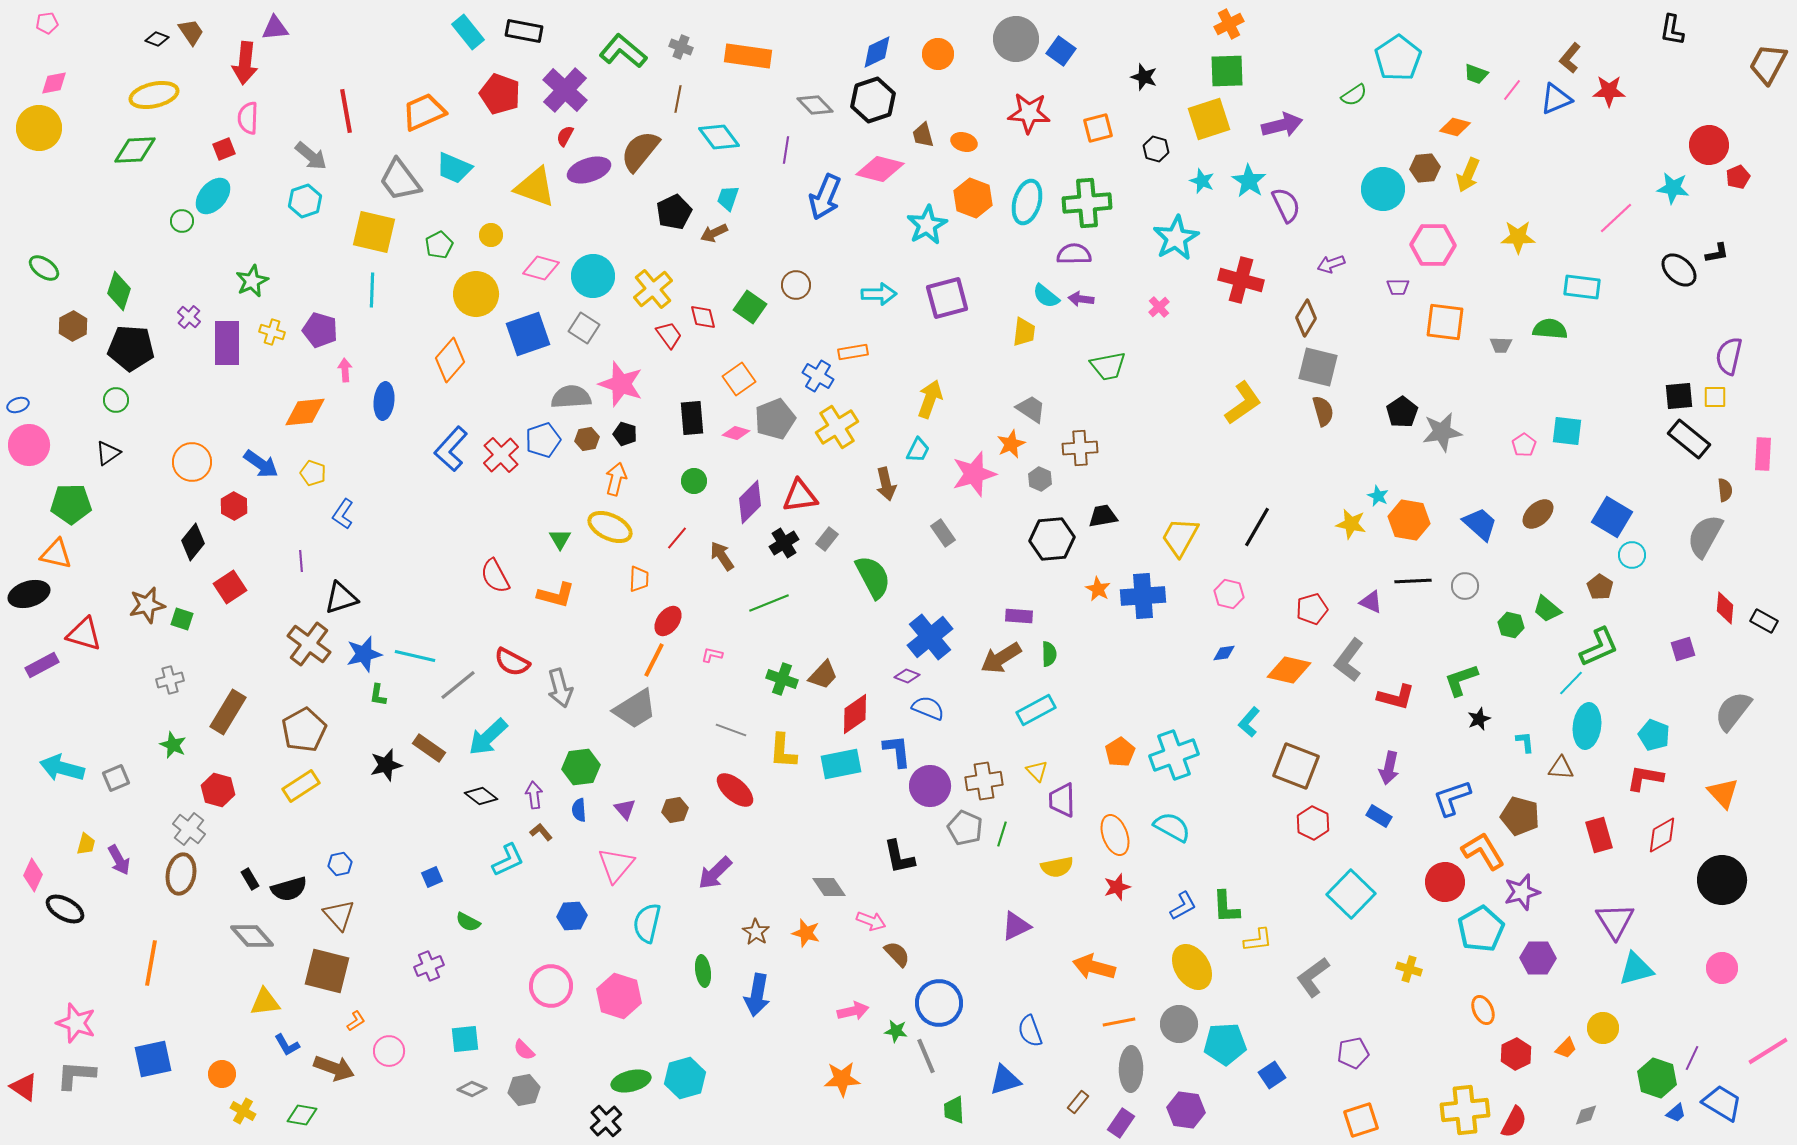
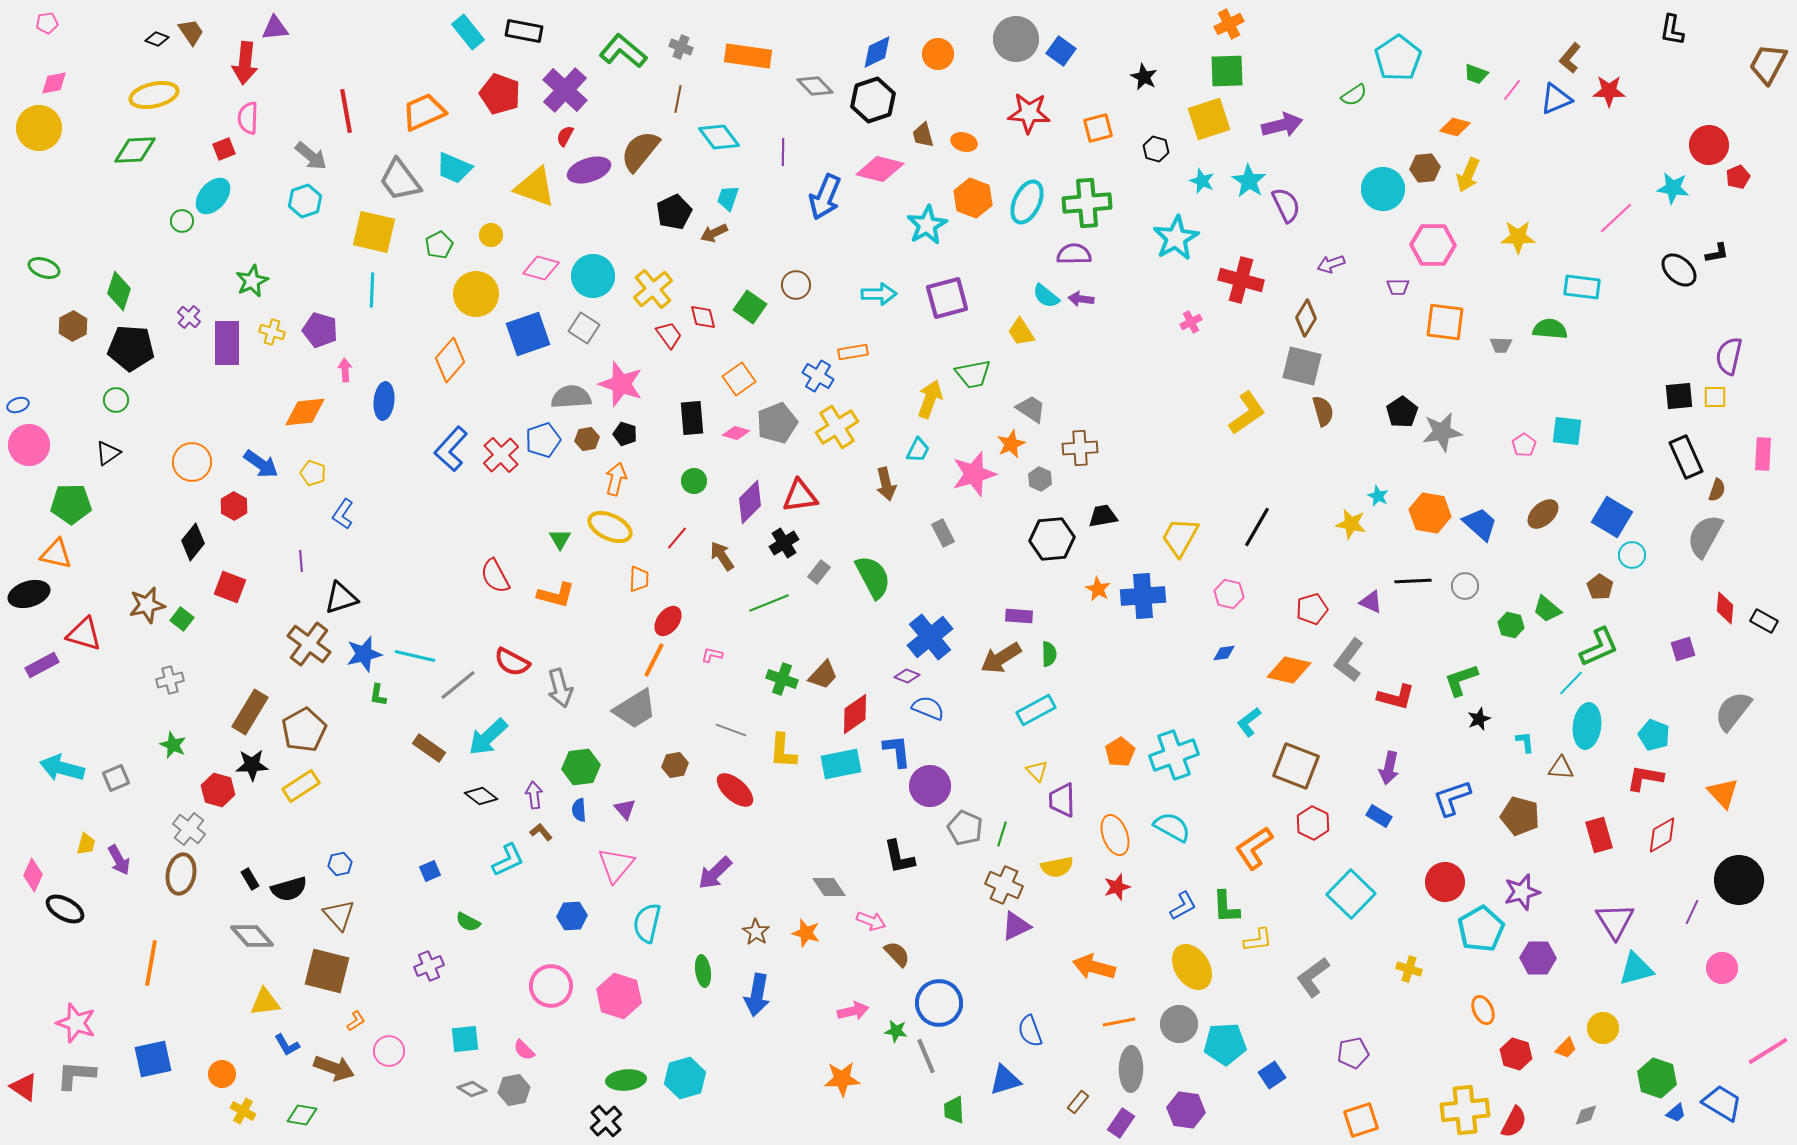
black star at (1144, 77): rotated 8 degrees clockwise
gray diamond at (815, 105): moved 19 px up
purple line at (786, 150): moved 3 px left, 2 px down; rotated 8 degrees counterclockwise
cyan ellipse at (1027, 202): rotated 9 degrees clockwise
green ellipse at (44, 268): rotated 16 degrees counterclockwise
pink cross at (1159, 307): moved 32 px right, 15 px down; rotated 15 degrees clockwise
yellow trapezoid at (1024, 332): moved 3 px left; rotated 140 degrees clockwise
green trapezoid at (1108, 366): moved 135 px left, 8 px down
gray square at (1318, 367): moved 16 px left, 1 px up
yellow L-shape at (1243, 403): moved 4 px right, 10 px down
gray pentagon at (775, 419): moved 2 px right, 4 px down
black rectangle at (1689, 439): moved 3 px left, 18 px down; rotated 27 degrees clockwise
brown semicircle at (1725, 490): moved 8 px left; rotated 25 degrees clockwise
brown ellipse at (1538, 514): moved 5 px right
orange hexagon at (1409, 520): moved 21 px right, 7 px up
gray rectangle at (943, 533): rotated 8 degrees clockwise
gray rectangle at (827, 539): moved 8 px left, 33 px down
red square at (230, 587): rotated 36 degrees counterclockwise
green square at (182, 619): rotated 20 degrees clockwise
brown rectangle at (228, 712): moved 22 px right
cyan L-shape at (1249, 722): rotated 12 degrees clockwise
black star at (386, 765): moved 134 px left; rotated 12 degrees clockwise
brown cross at (984, 781): moved 20 px right, 104 px down; rotated 33 degrees clockwise
brown hexagon at (675, 810): moved 45 px up
orange L-shape at (1483, 851): moved 229 px left, 3 px up; rotated 93 degrees counterclockwise
blue square at (432, 877): moved 2 px left, 6 px up
black circle at (1722, 880): moved 17 px right
red hexagon at (1516, 1054): rotated 16 degrees counterclockwise
purple line at (1692, 1058): moved 146 px up
green ellipse at (631, 1081): moved 5 px left, 1 px up; rotated 9 degrees clockwise
gray diamond at (472, 1089): rotated 8 degrees clockwise
gray hexagon at (524, 1090): moved 10 px left
